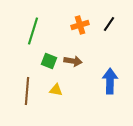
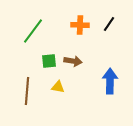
orange cross: rotated 18 degrees clockwise
green line: rotated 20 degrees clockwise
green square: rotated 28 degrees counterclockwise
yellow triangle: moved 2 px right, 3 px up
